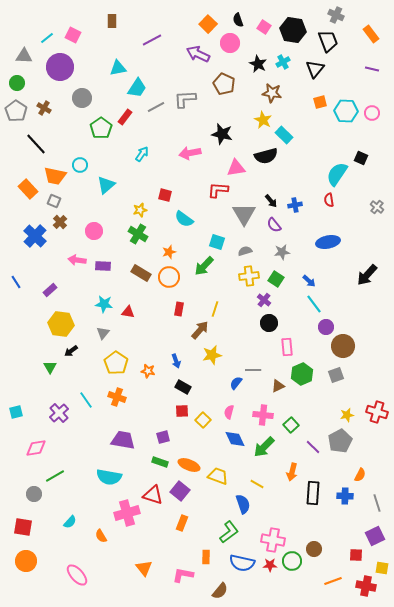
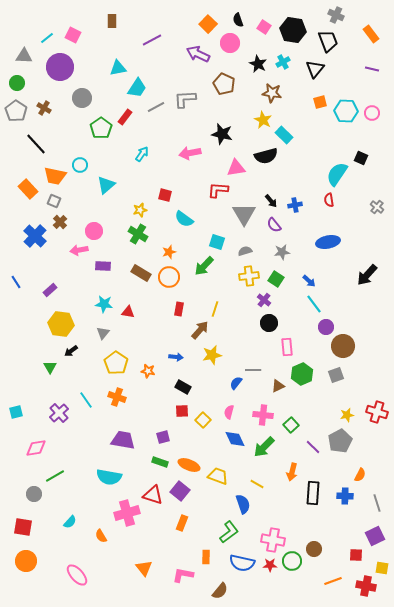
pink arrow at (77, 260): moved 2 px right, 10 px up; rotated 18 degrees counterclockwise
blue arrow at (176, 361): moved 4 px up; rotated 64 degrees counterclockwise
